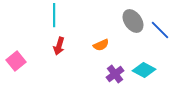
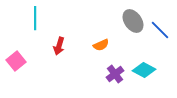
cyan line: moved 19 px left, 3 px down
